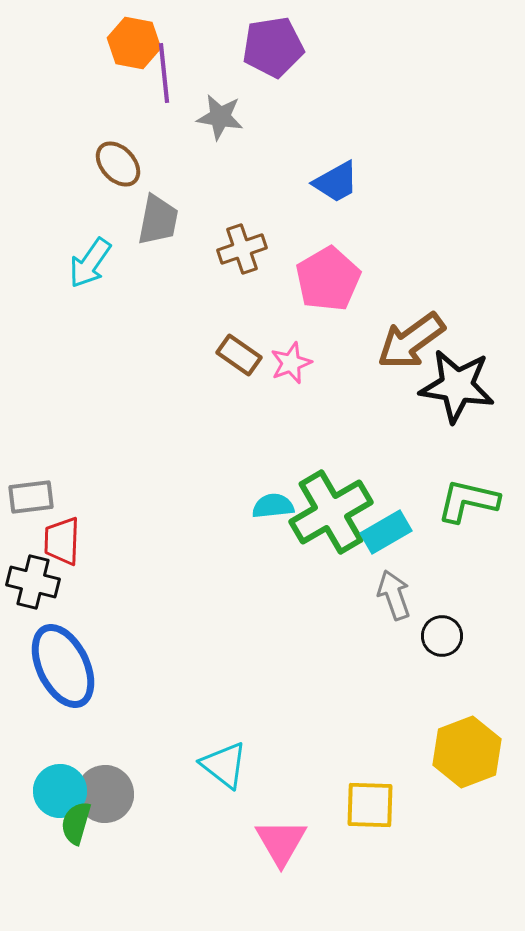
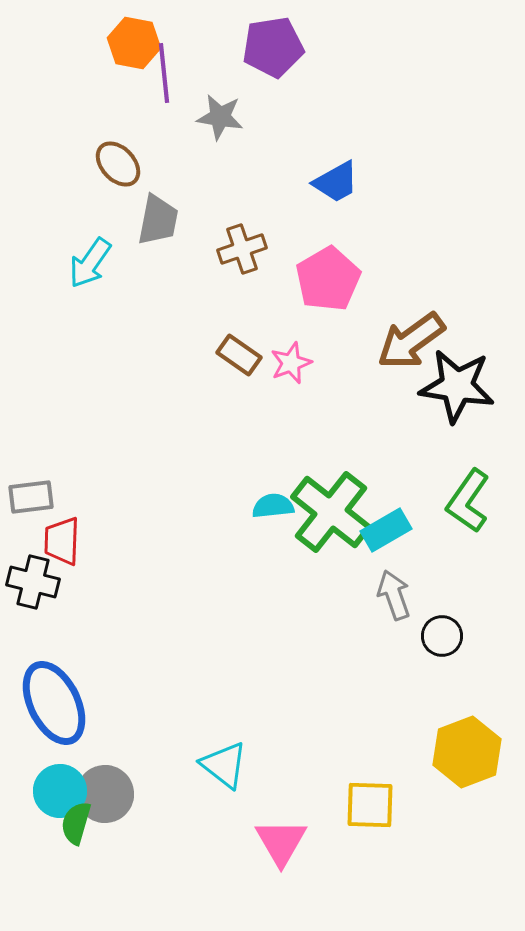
green L-shape: rotated 68 degrees counterclockwise
green cross: rotated 22 degrees counterclockwise
cyan rectangle: moved 2 px up
blue ellipse: moved 9 px left, 37 px down
